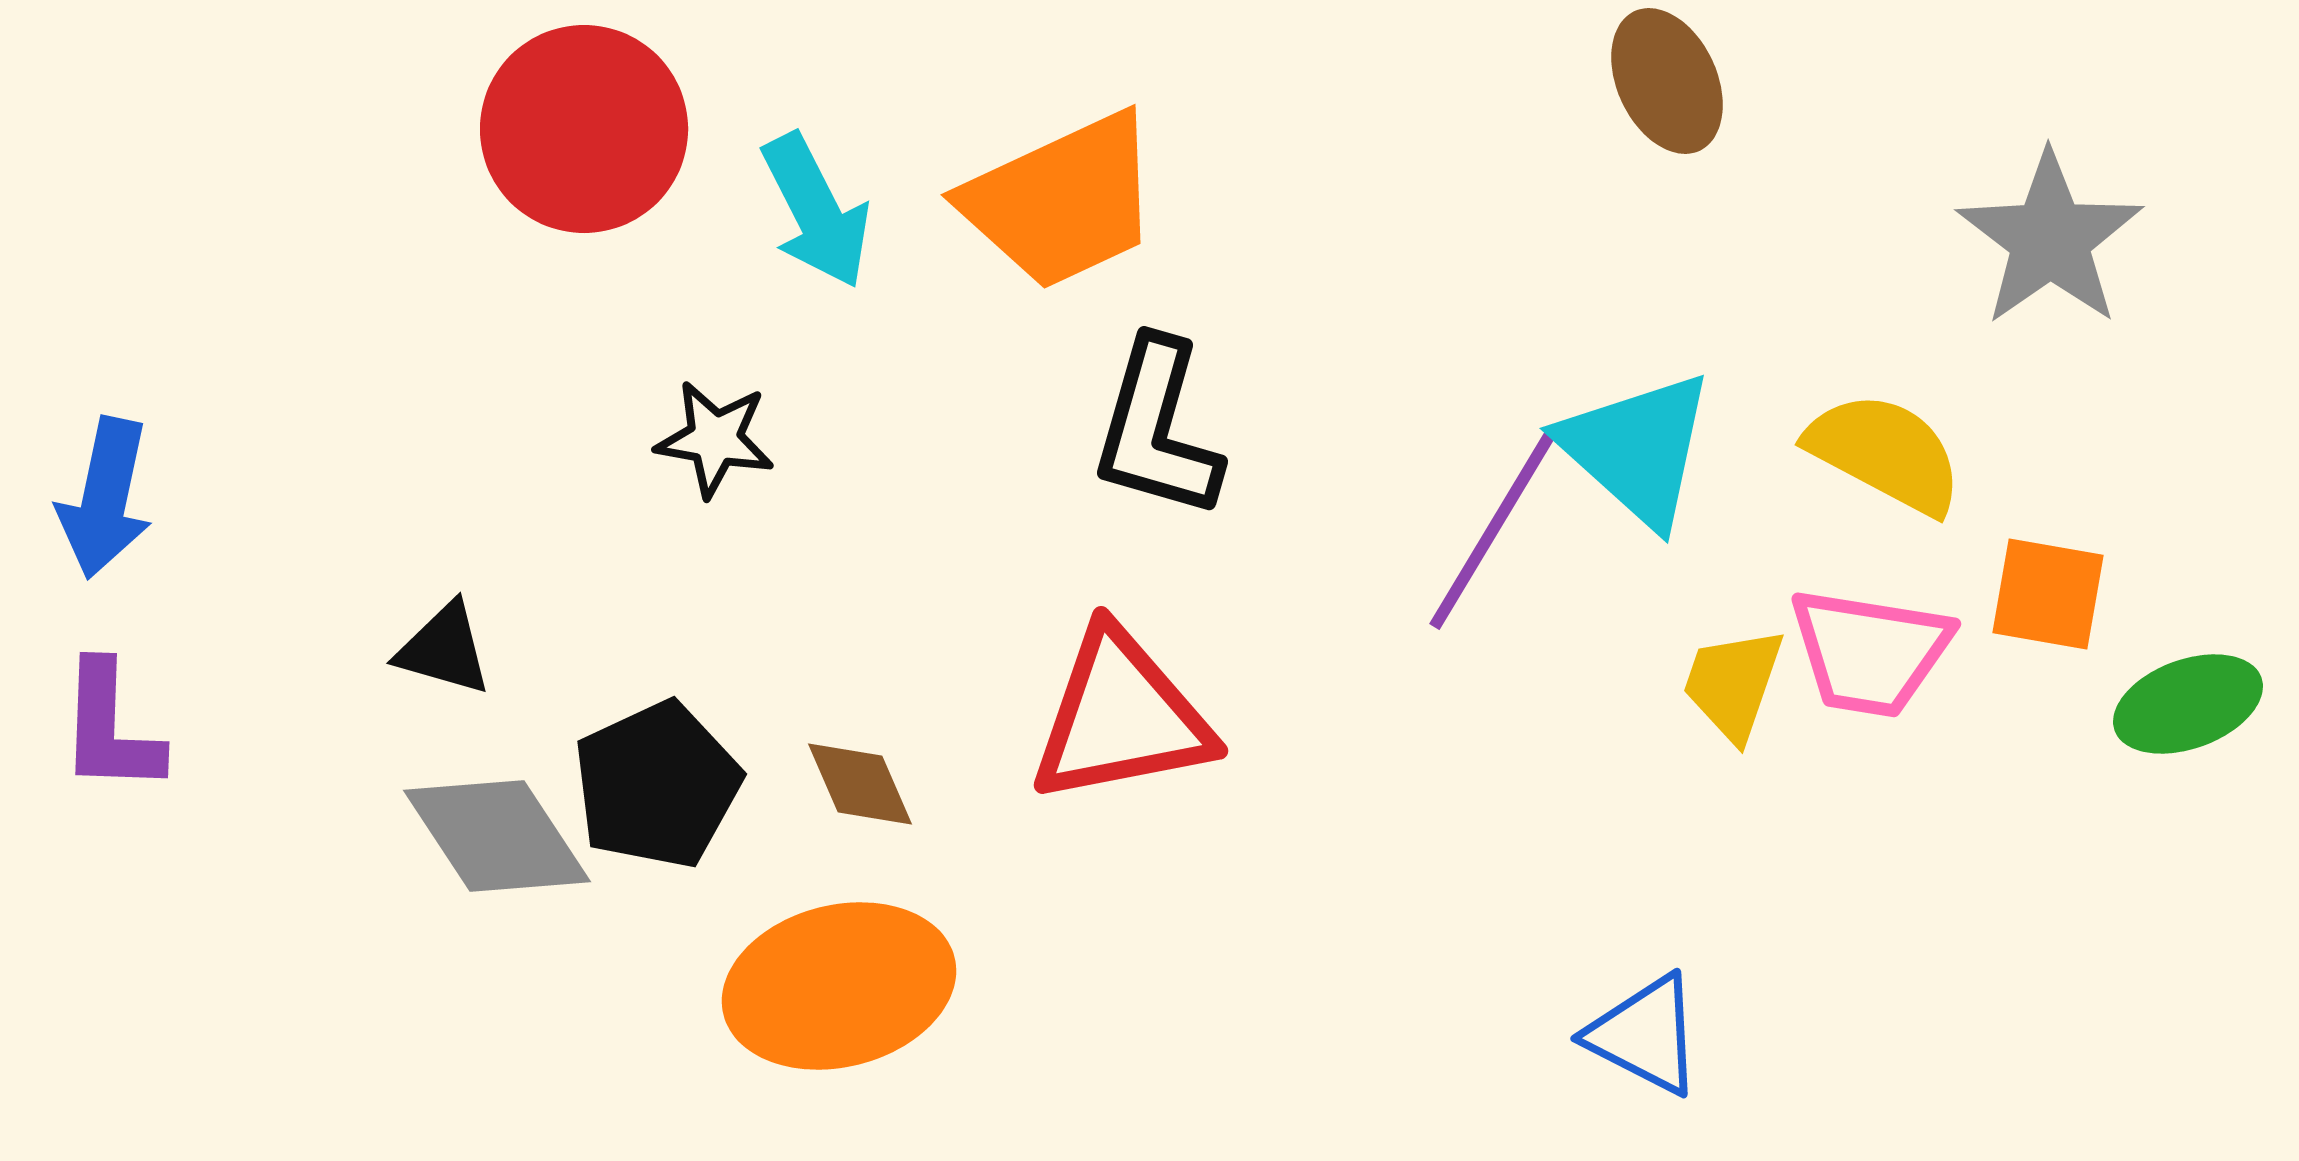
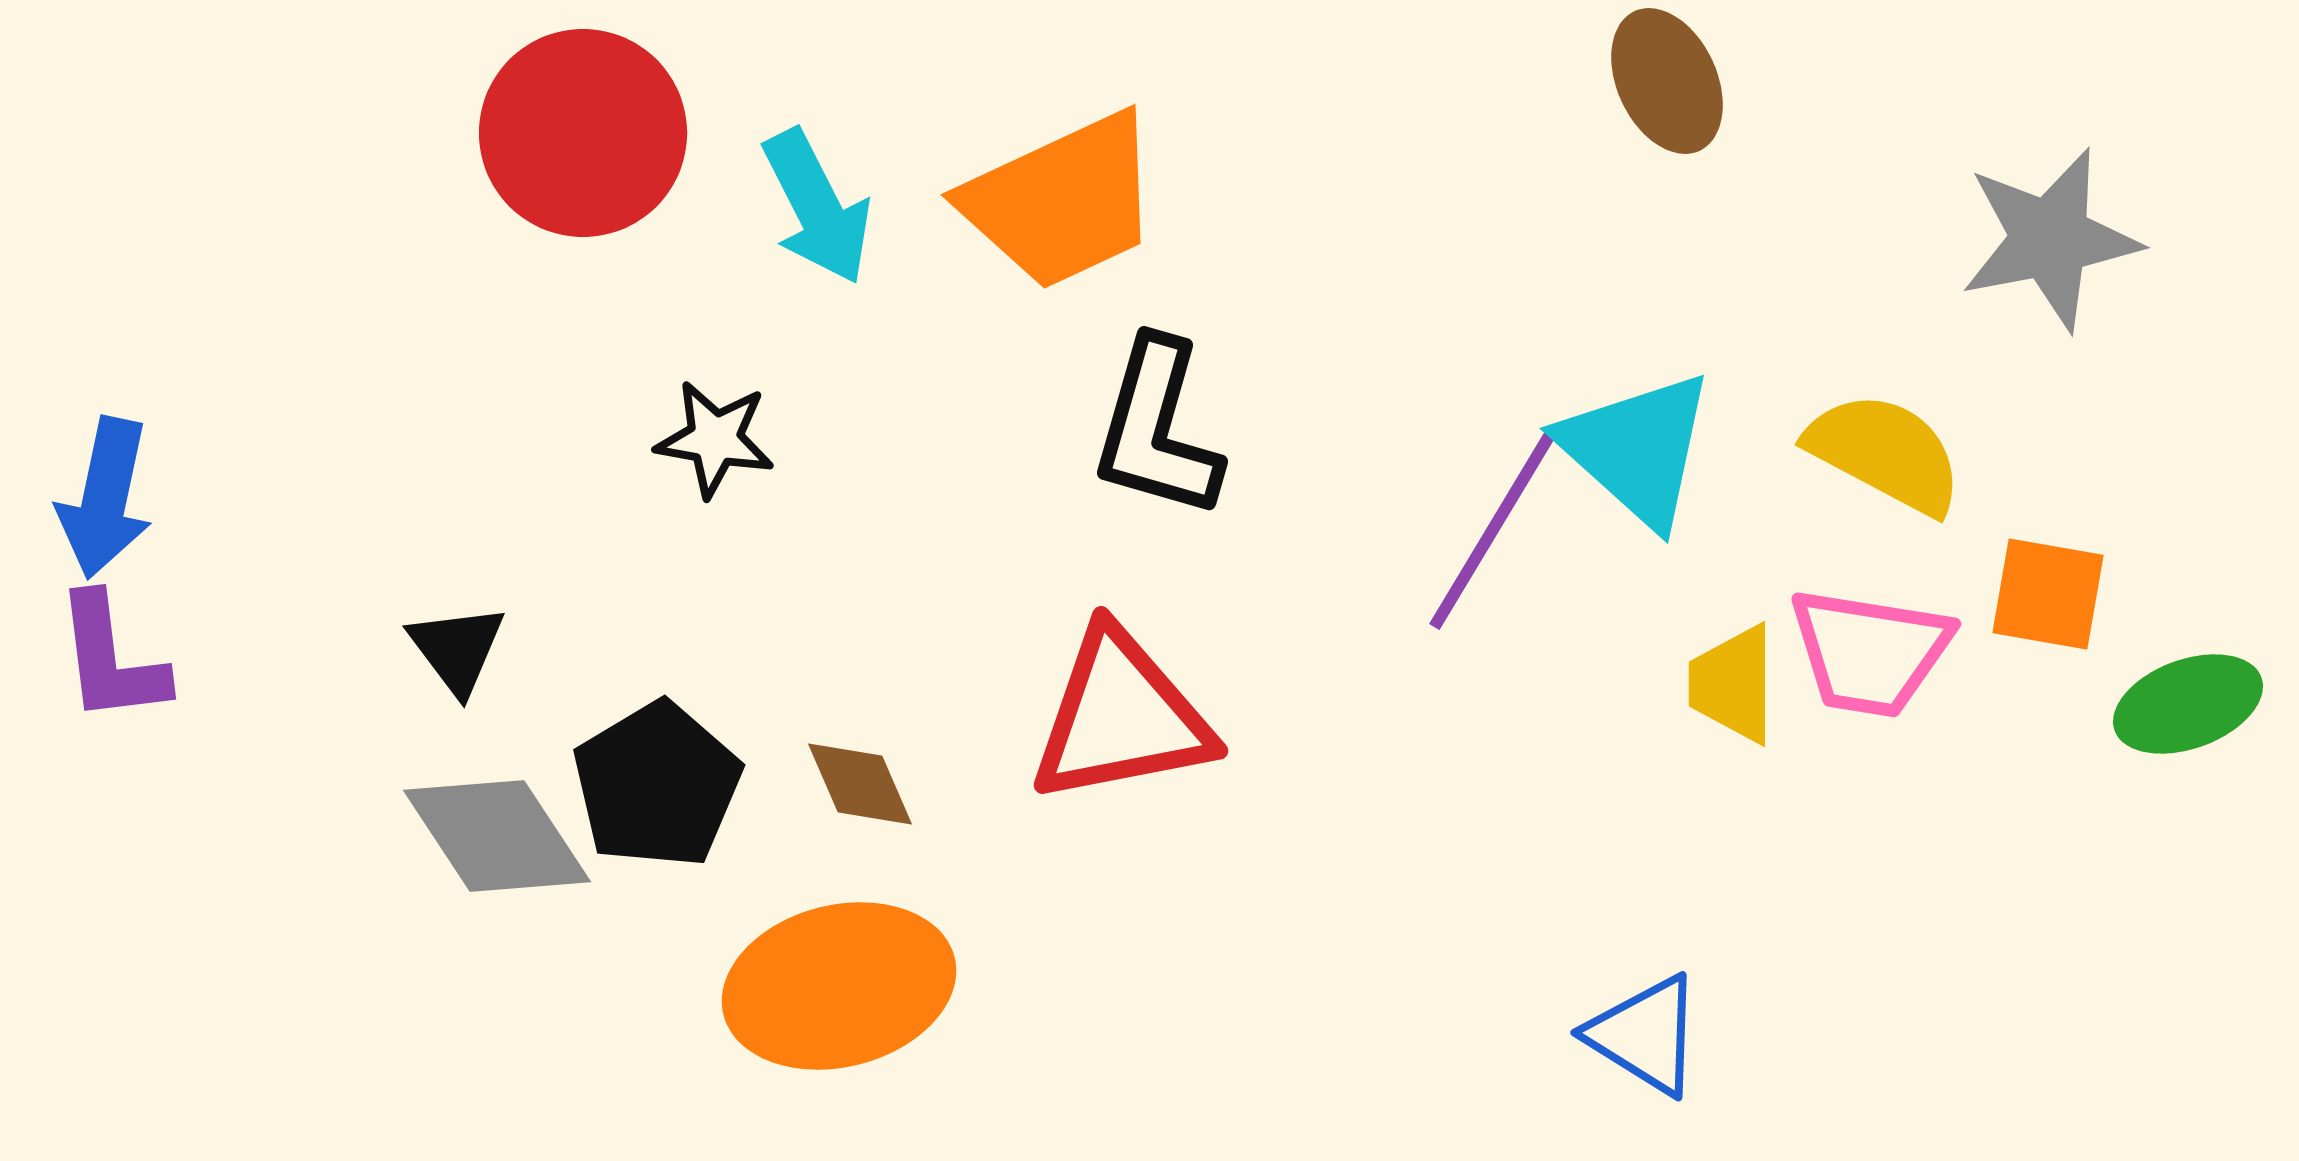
red circle: moved 1 px left, 4 px down
cyan arrow: moved 1 px right, 4 px up
gray star: rotated 24 degrees clockwise
black triangle: moved 13 px right; rotated 37 degrees clockwise
yellow trapezoid: rotated 19 degrees counterclockwise
purple L-shape: moved 1 px right, 69 px up; rotated 9 degrees counterclockwise
black pentagon: rotated 6 degrees counterclockwise
blue triangle: rotated 5 degrees clockwise
